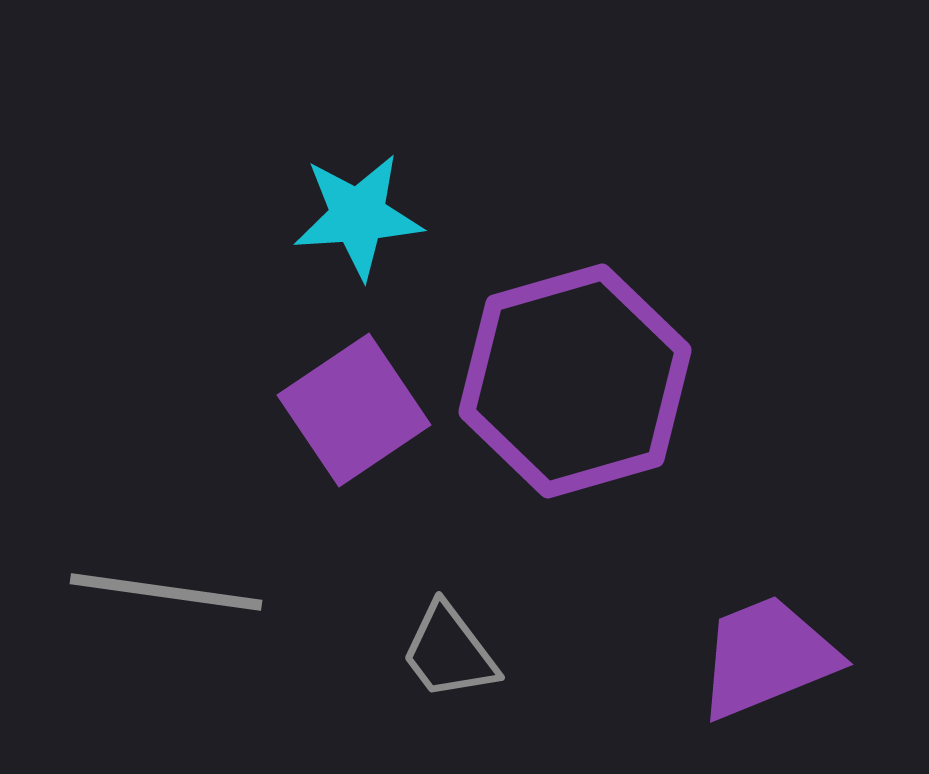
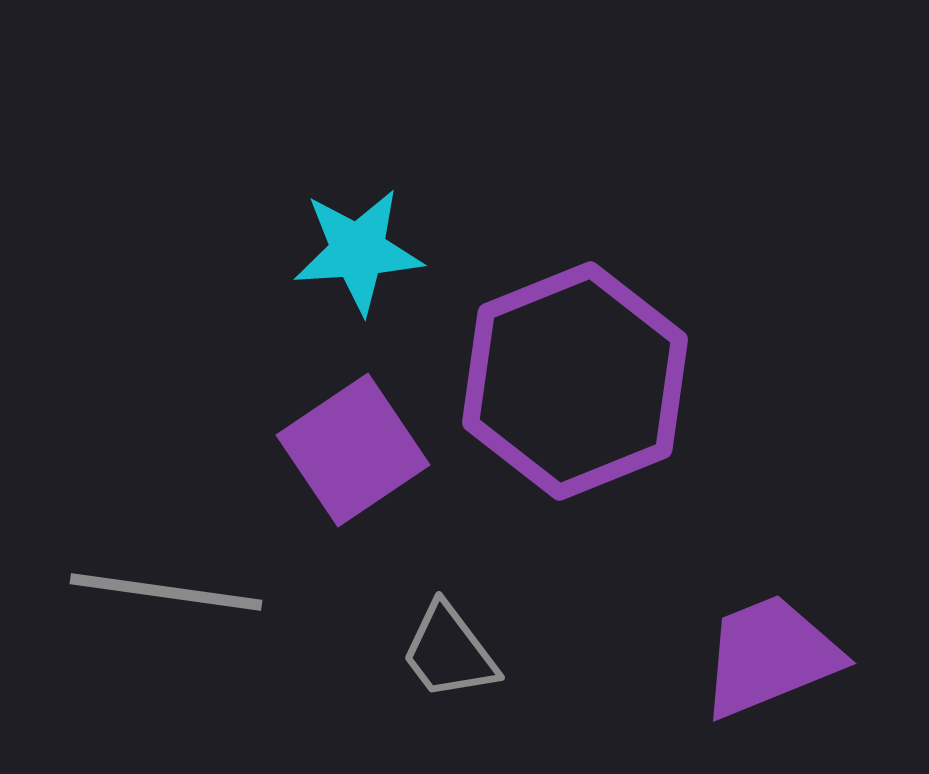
cyan star: moved 35 px down
purple hexagon: rotated 6 degrees counterclockwise
purple square: moved 1 px left, 40 px down
purple trapezoid: moved 3 px right, 1 px up
